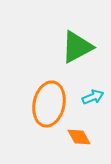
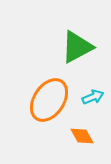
orange ellipse: moved 4 px up; rotated 21 degrees clockwise
orange diamond: moved 3 px right, 1 px up
